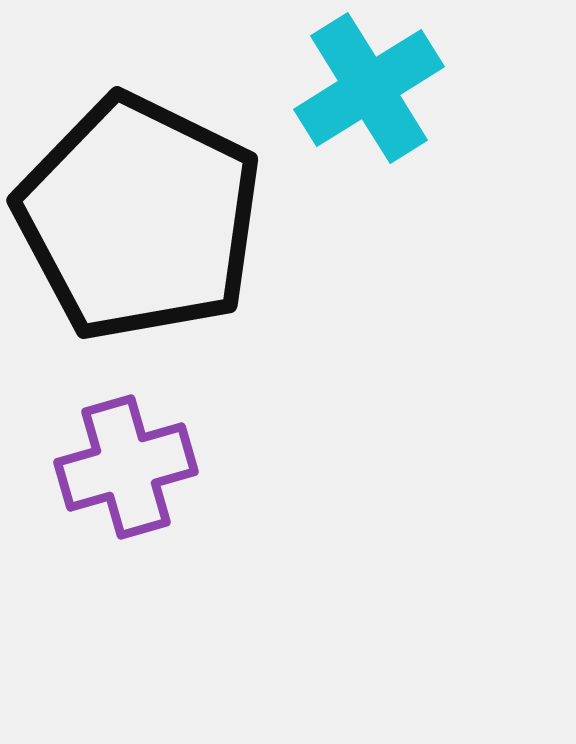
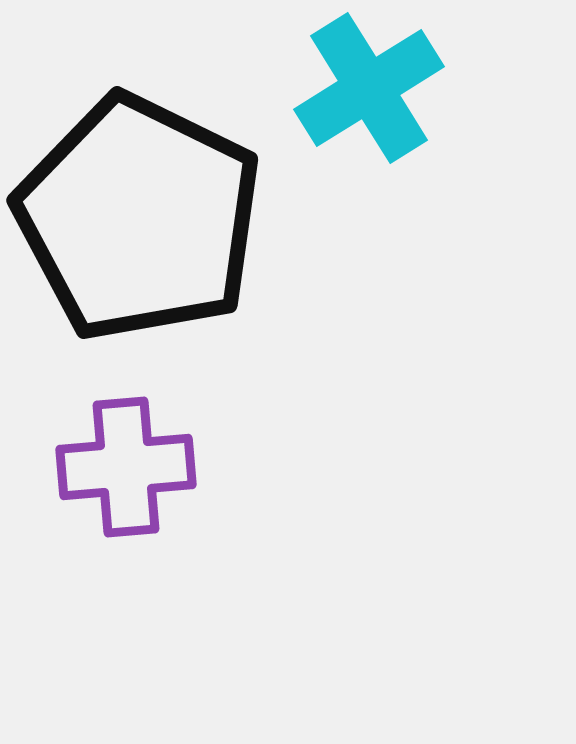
purple cross: rotated 11 degrees clockwise
